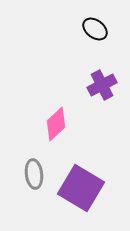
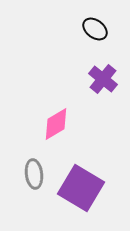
purple cross: moved 1 px right, 6 px up; rotated 24 degrees counterclockwise
pink diamond: rotated 12 degrees clockwise
